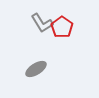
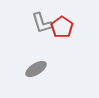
gray L-shape: rotated 15 degrees clockwise
